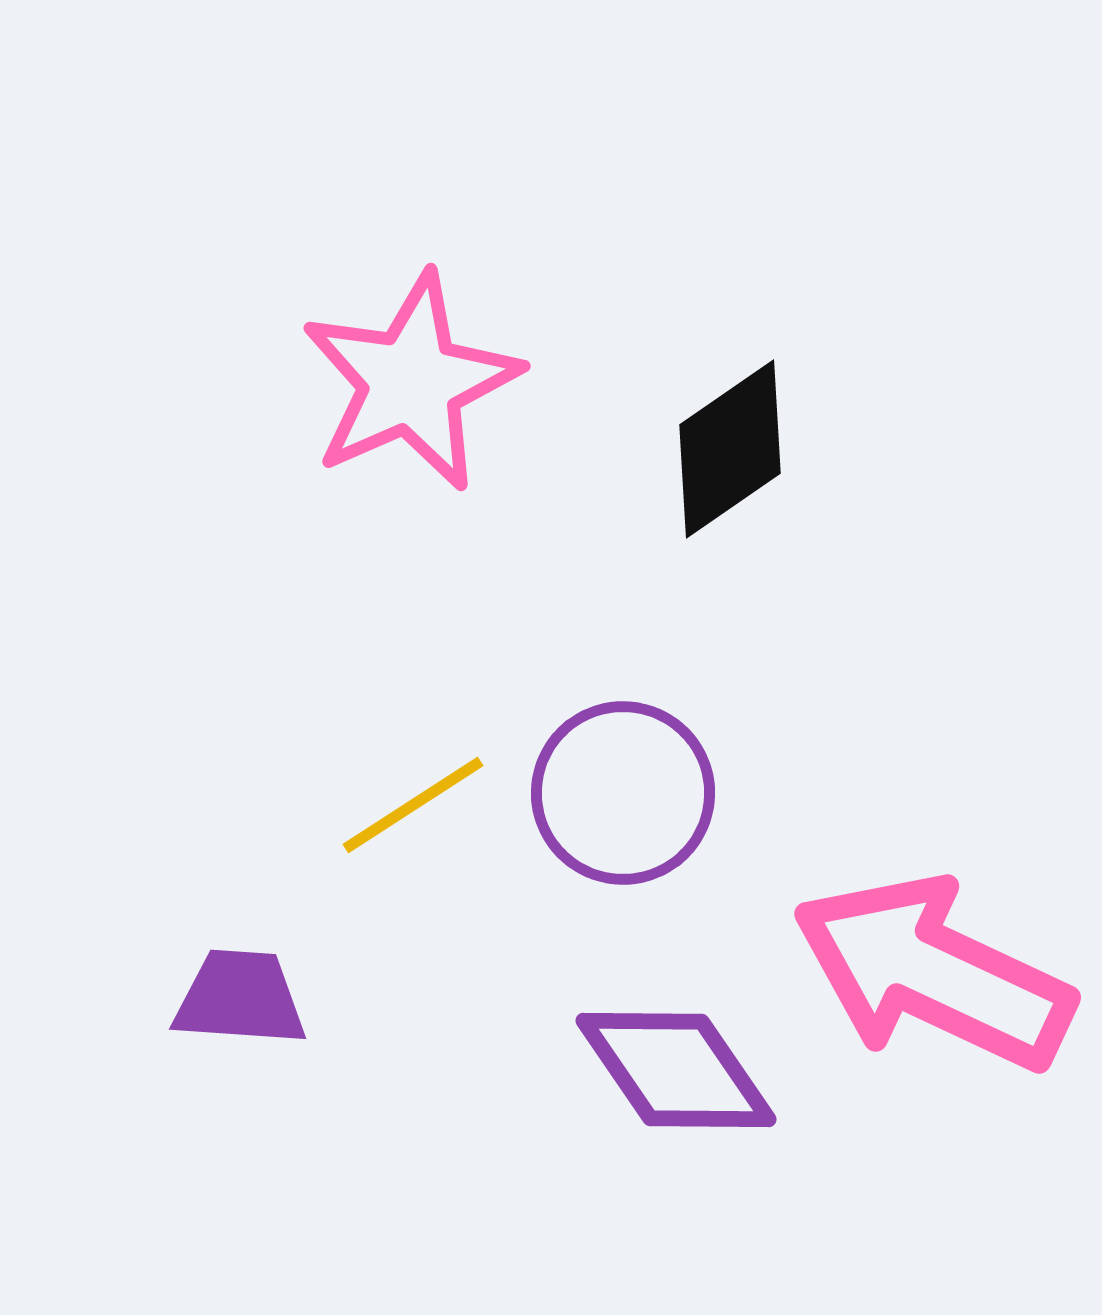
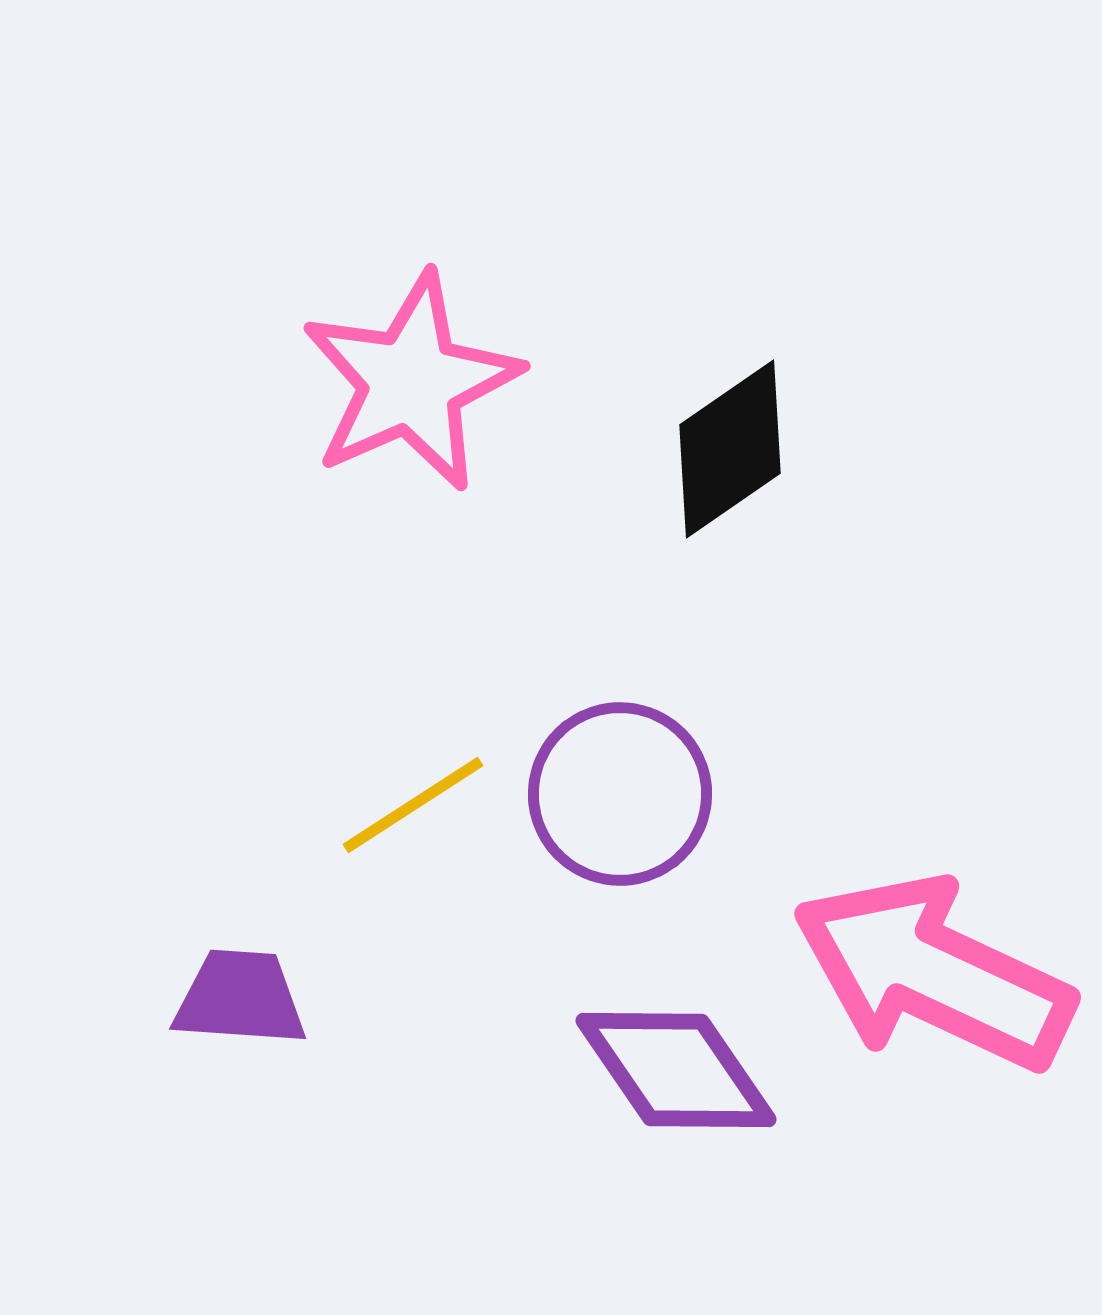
purple circle: moved 3 px left, 1 px down
